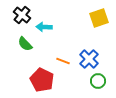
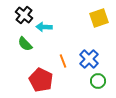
black cross: moved 2 px right
orange line: rotated 48 degrees clockwise
red pentagon: moved 1 px left
